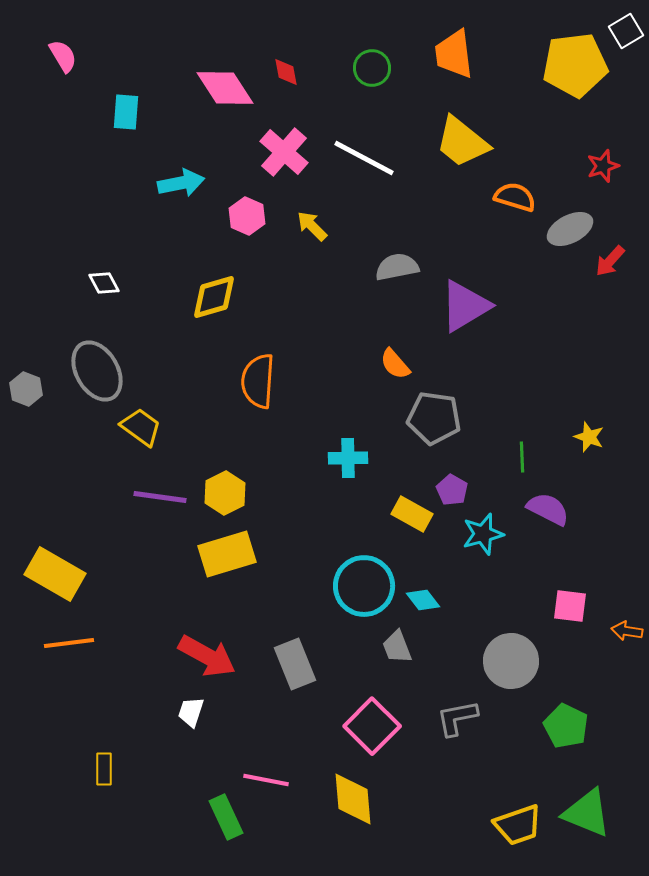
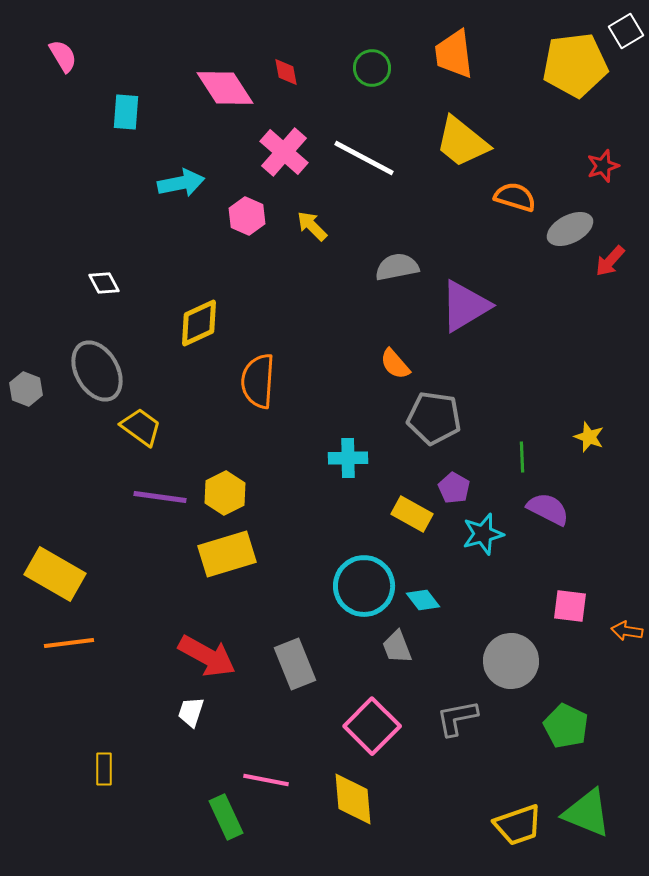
yellow diamond at (214, 297): moved 15 px left, 26 px down; rotated 9 degrees counterclockwise
purple pentagon at (452, 490): moved 2 px right, 2 px up
